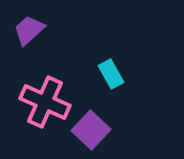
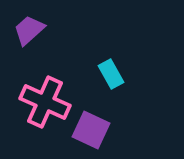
purple square: rotated 18 degrees counterclockwise
